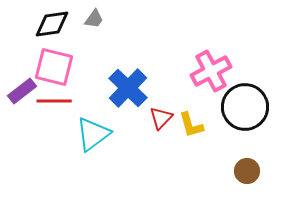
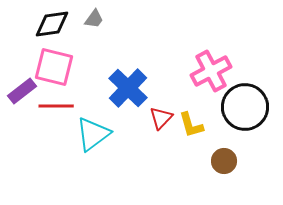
red line: moved 2 px right, 5 px down
brown circle: moved 23 px left, 10 px up
